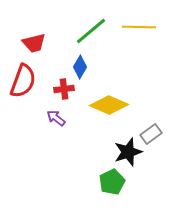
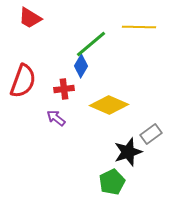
green line: moved 13 px down
red trapezoid: moved 4 px left, 25 px up; rotated 45 degrees clockwise
blue diamond: moved 1 px right, 1 px up
